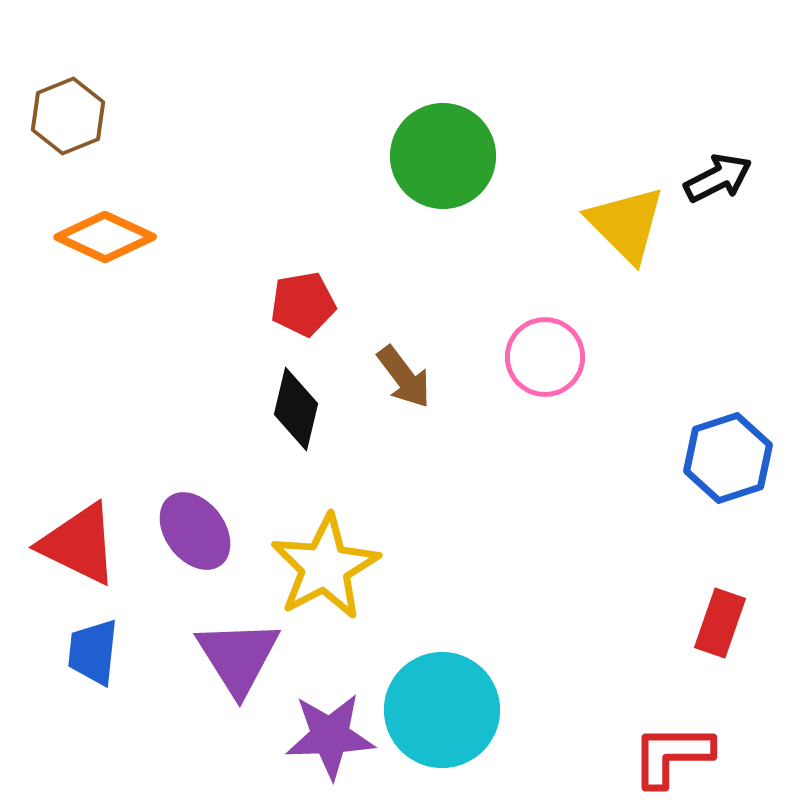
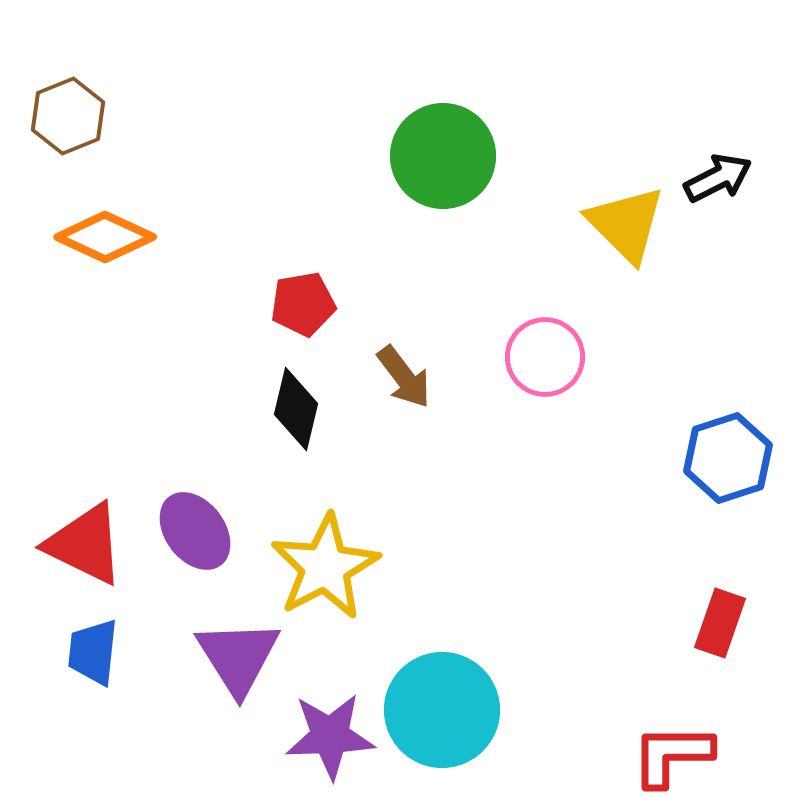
red triangle: moved 6 px right
